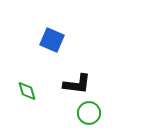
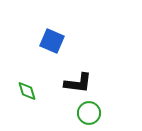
blue square: moved 1 px down
black L-shape: moved 1 px right, 1 px up
